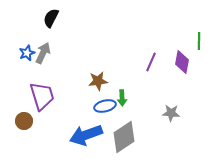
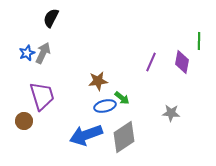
green arrow: rotated 49 degrees counterclockwise
